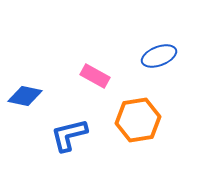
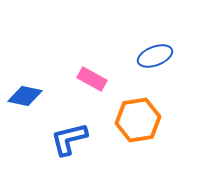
blue ellipse: moved 4 px left
pink rectangle: moved 3 px left, 3 px down
blue L-shape: moved 4 px down
